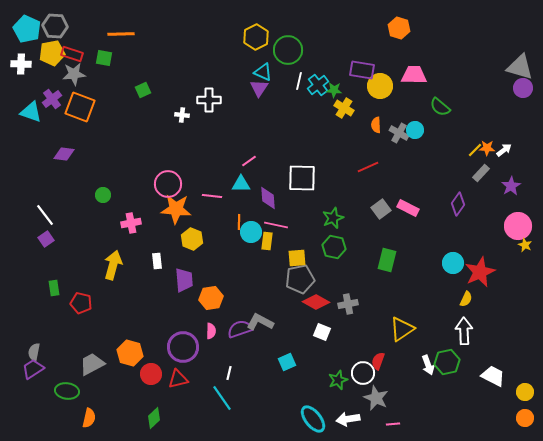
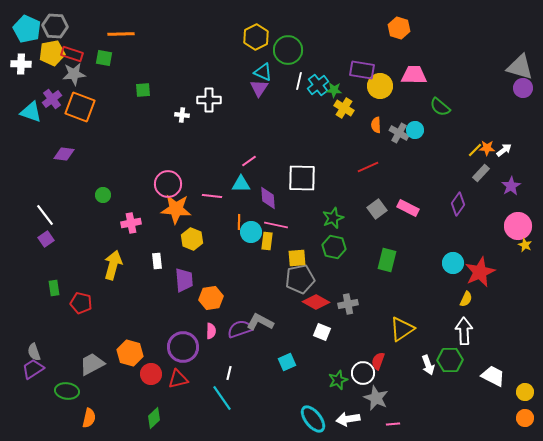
green square at (143, 90): rotated 21 degrees clockwise
gray square at (381, 209): moved 4 px left
gray semicircle at (34, 352): rotated 30 degrees counterclockwise
green hexagon at (447, 362): moved 3 px right, 2 px up; rotated 10 degrees clockwise
